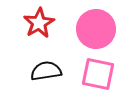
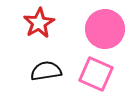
pink circle: moved 9 px right
pink square: moved 2 px left; rotated 12 degrees clockwise
